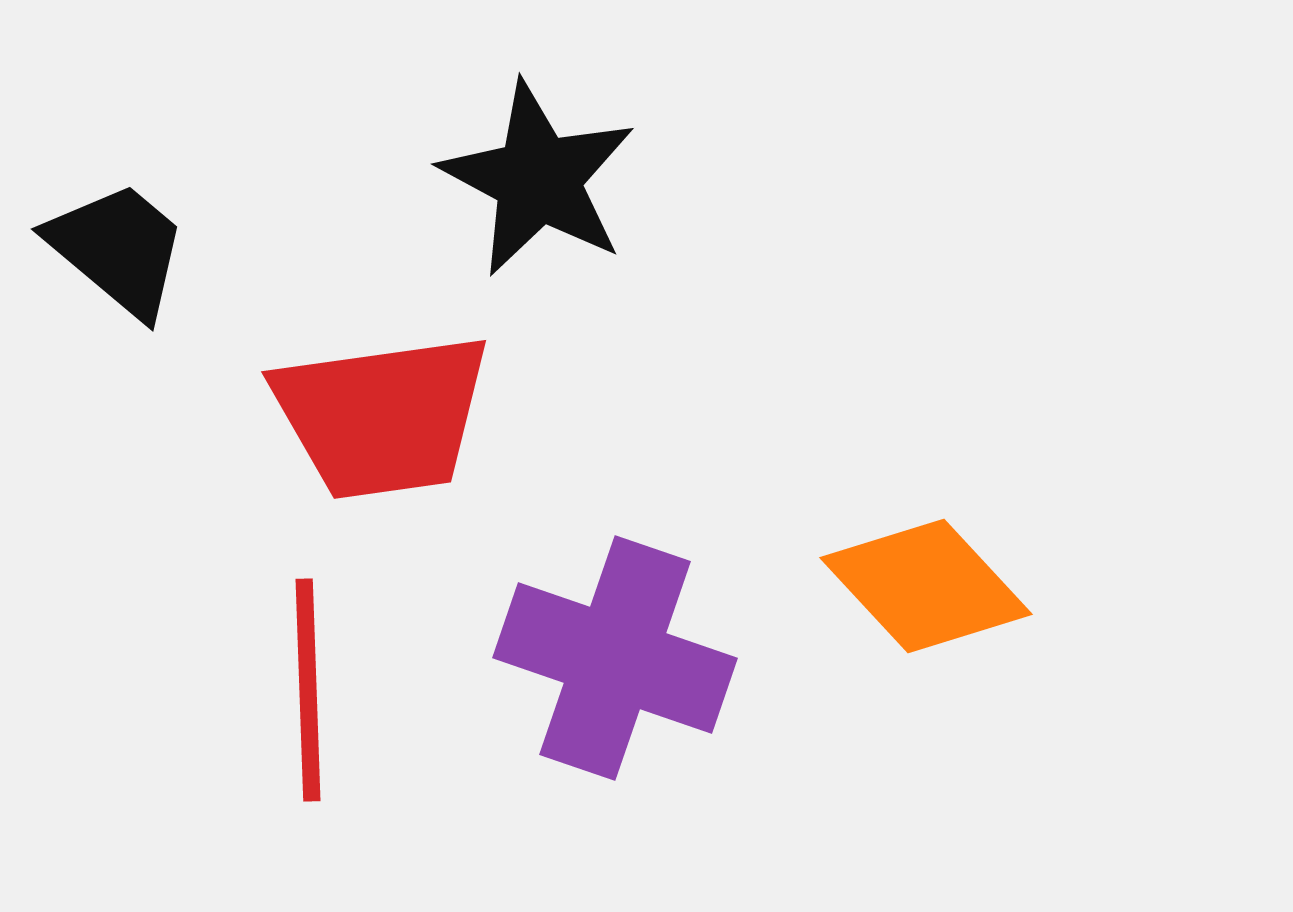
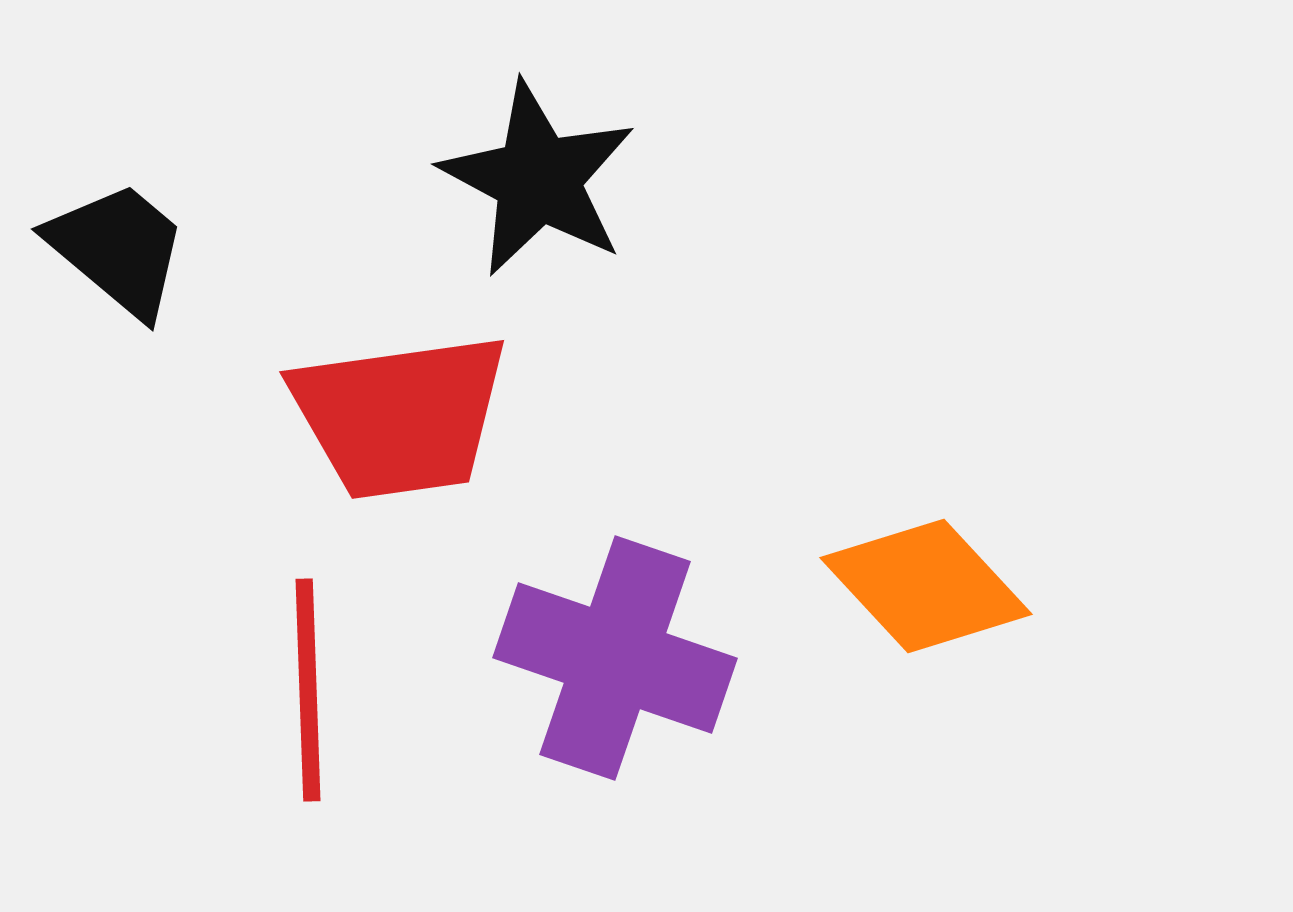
red trapezoid: moved 18 px right
